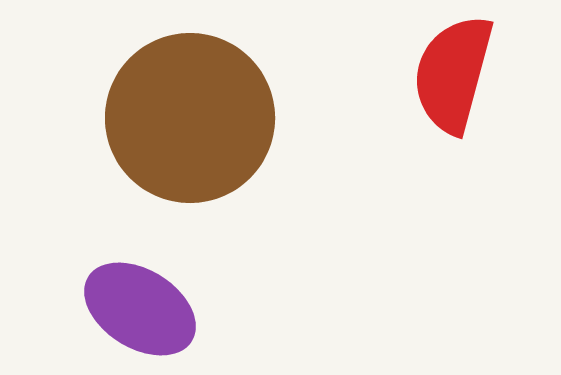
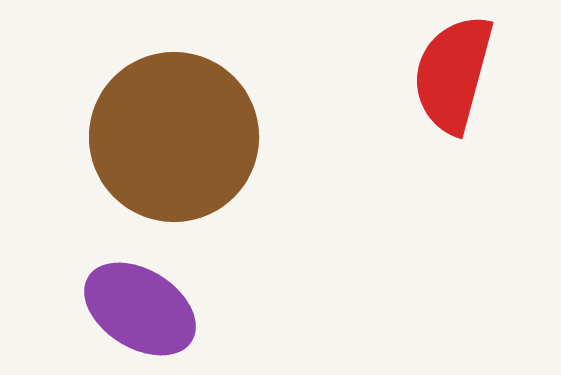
brown circle: moved 16 px left, 19 px down
